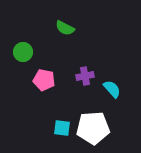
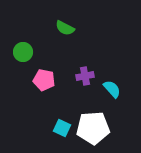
cyan square: rotated 18 degrees clockwise
